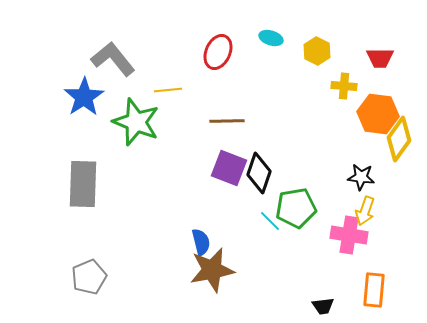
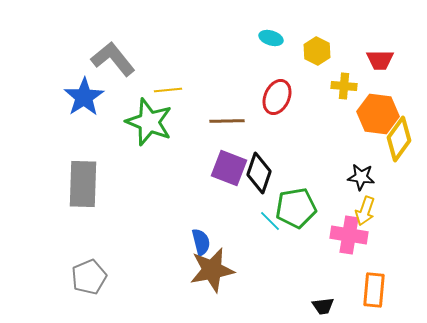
red ellipse: moved 59 px right, 45 px down
red trapezoid: moved 2 px down
green star: moved 13 px right
